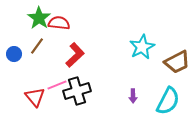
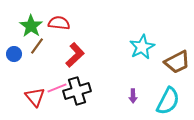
green star: moved 8 px left, 8 px down
pink line: moved 3 px down
